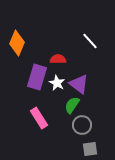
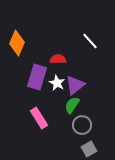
purple triangle: moved 4 px left, 1 px down; rotated 45 degrees clockwise
gray square: moved 1 px left; rotated 21 degrees counterclockwise
